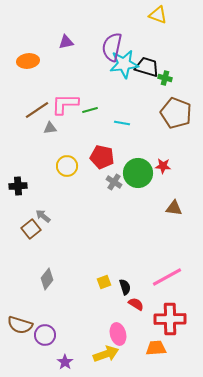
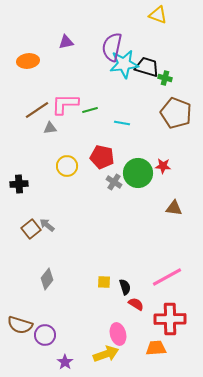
black cross: moved 1 px right, 2 px up
gray arrow: moved 4 px right, 9 px down
yellow square: rotated 24 degrees clockwise
